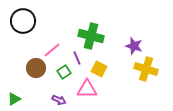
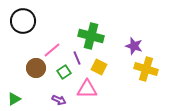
yellow square: moved 2 px up
